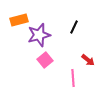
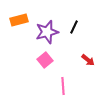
purple star: moved 8 px right, 3 px up
pink line: moved 10 px left, 8 px down
